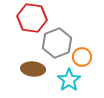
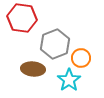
red hexagon: moved 10 px left
gray hexagon: moved 2 px left, 1 px down
orange circle: moved 1 px left, 1 px down
